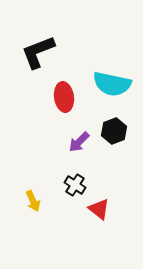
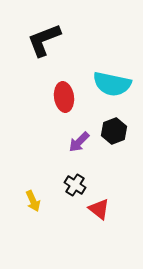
black L-shape: moved 6 px right, 12 px up
